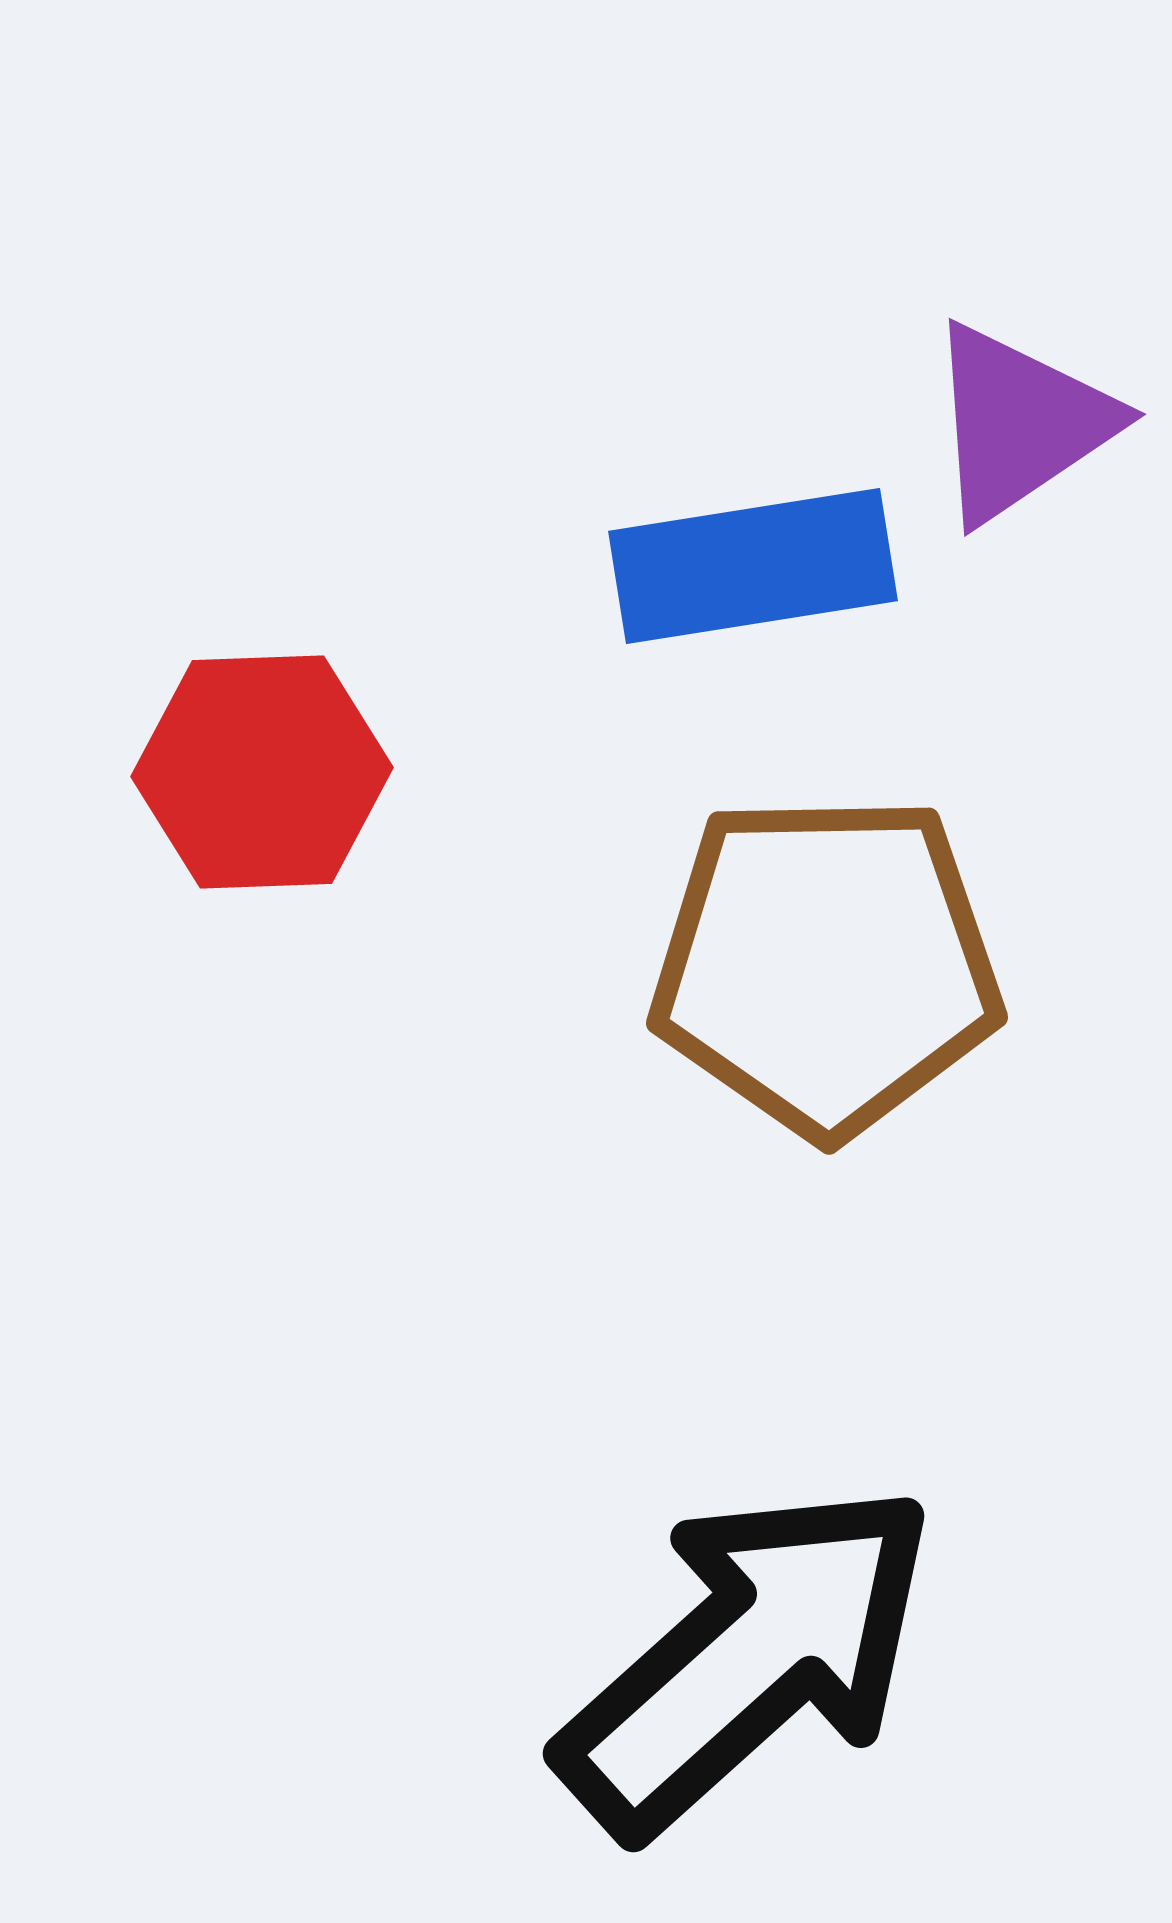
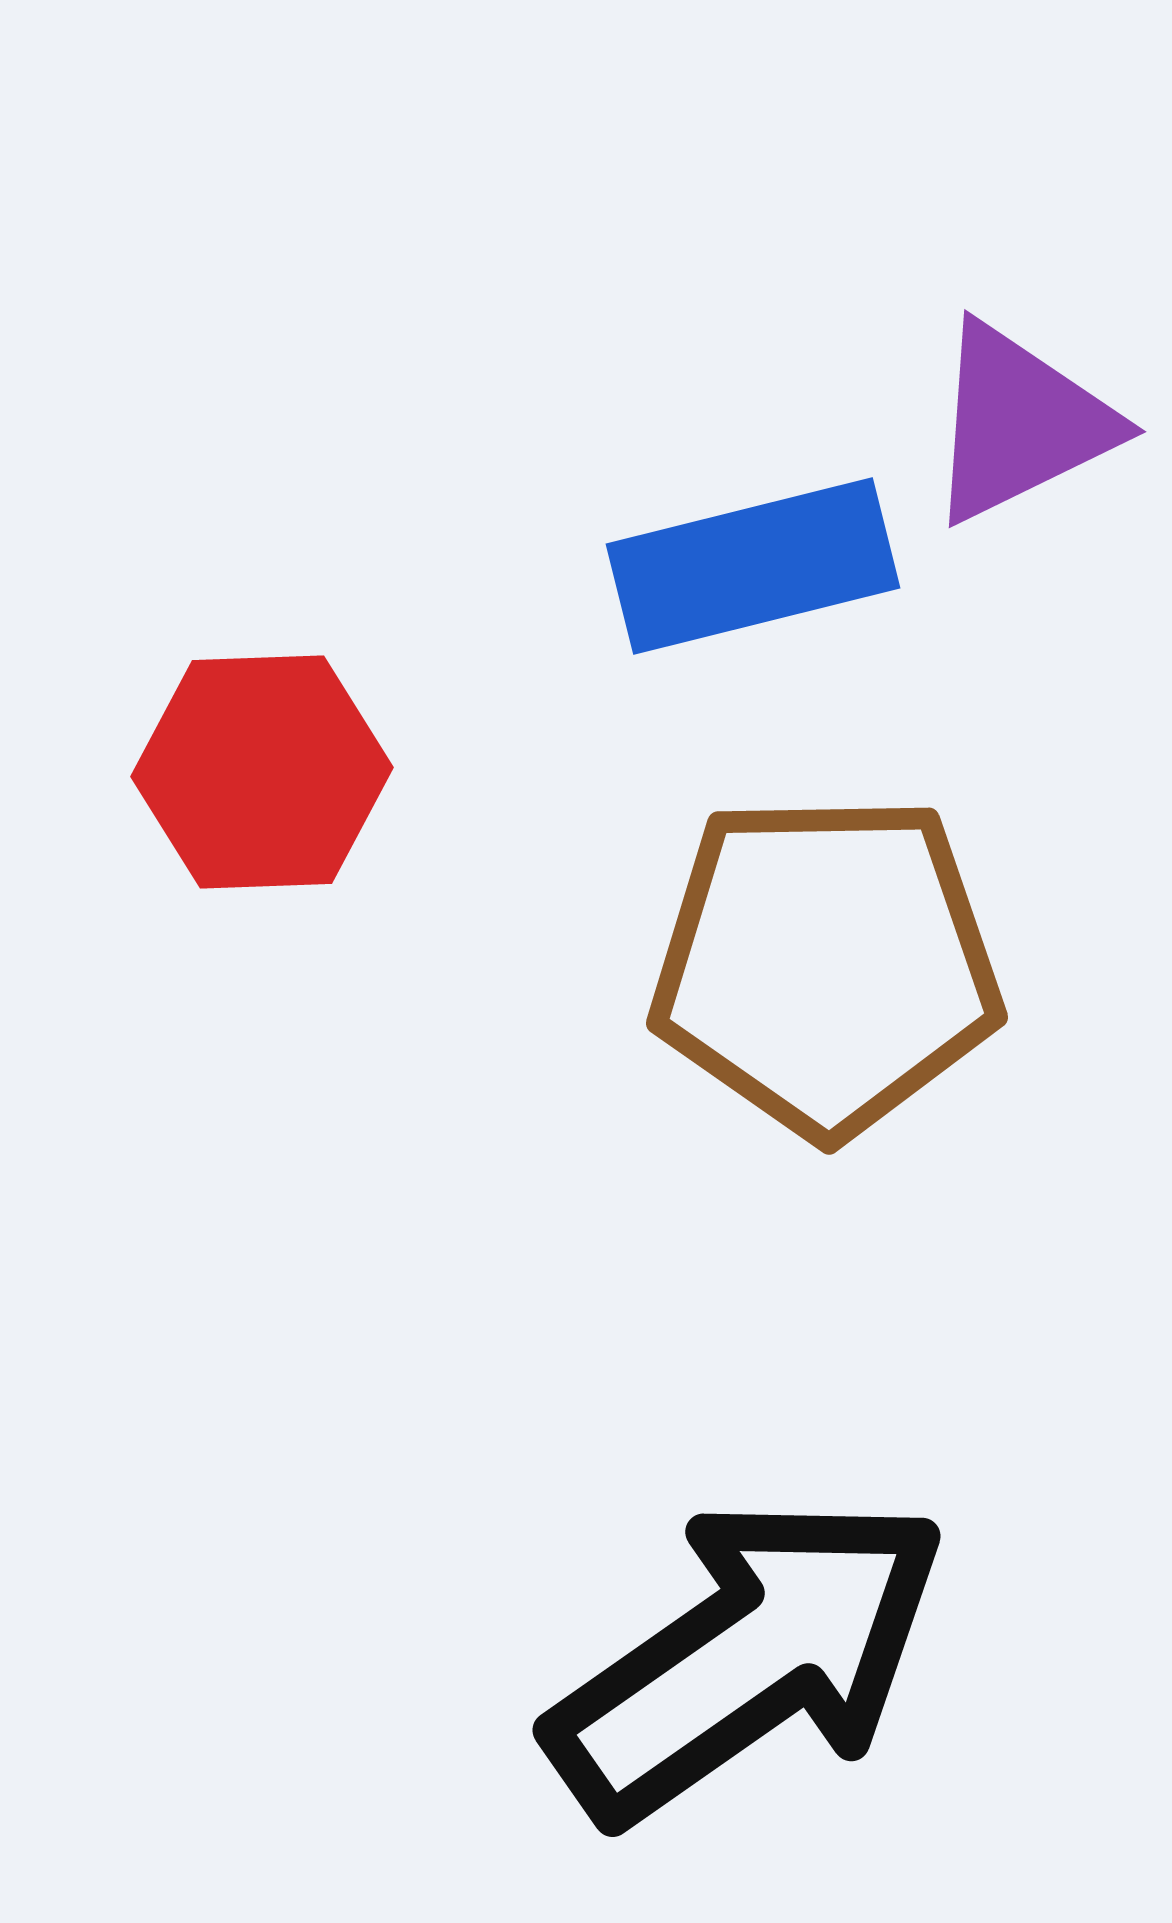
purple triangle: rotated 8 degrees clockwise
blue rectangle: rotated 5 degrees counterclockwise
black arrow: rotated 7 degrees clockwise
